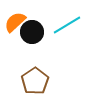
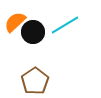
cyan line: moved 2 px left
black circle: moved 1 px right
